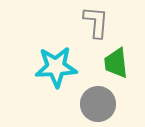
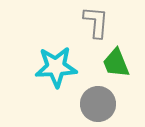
green trapezoid: rotated 16 degrees counterclockwise
